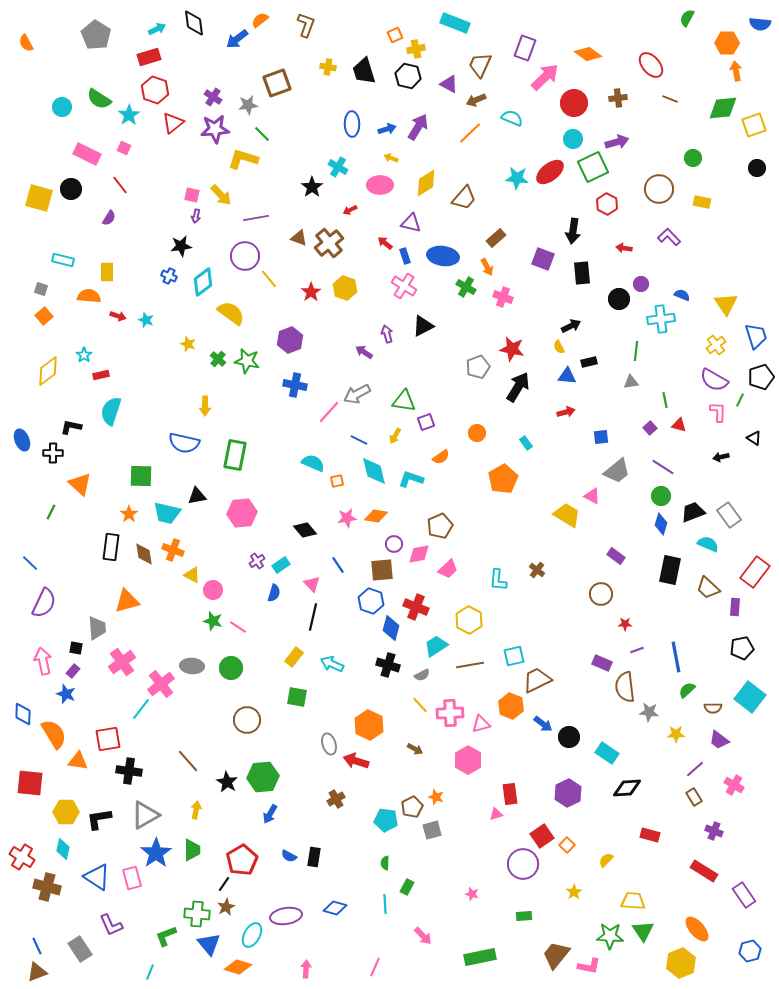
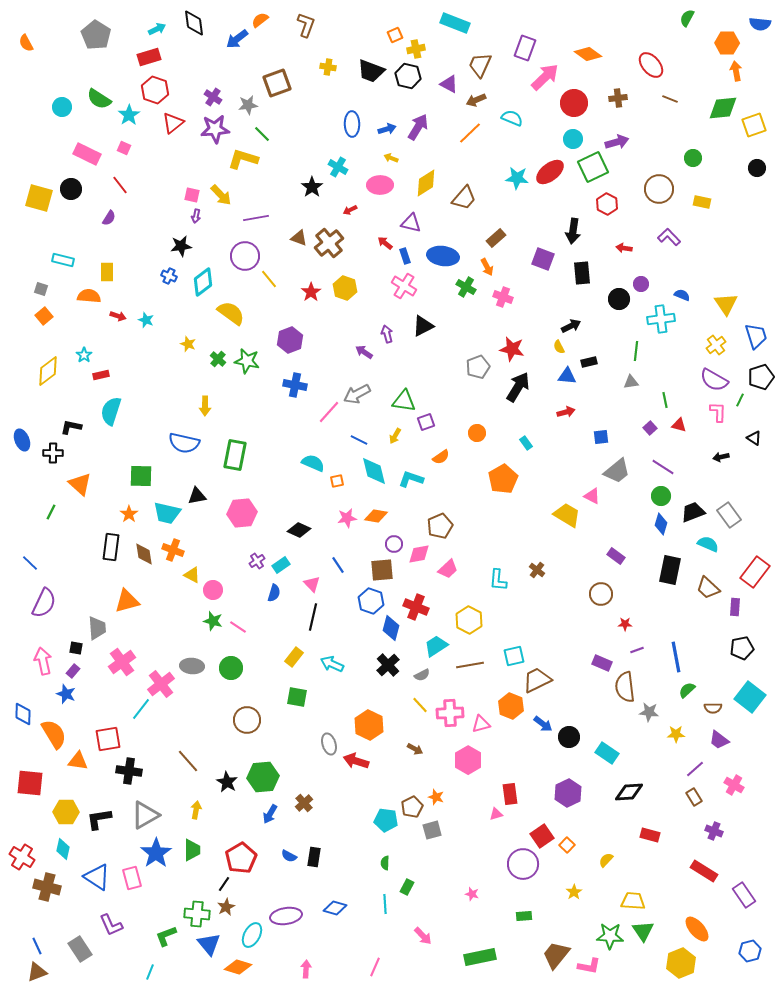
black trapezoid at (364, 71): moved 7 px right; rotated 52 degrees counterclockwise
black diamond at (305, 530): moved 6 px left; rotated 25 degrees counterclockwise
black cross at (388, 665): rotated 30 degrees clockwise
black diamond at (627, 788): moved 2 px right, 4 px down
brown cross at (336, 799): moved 32 px left, 4 px down; rotated 12 degrees counterclockwise
red pentagon at (242, 860): moved 1 px left, 2 px up
